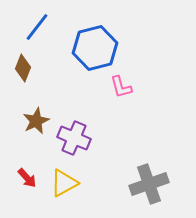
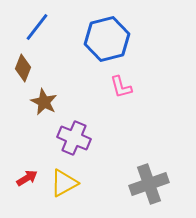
blue hexagon: moved 12 px right, 9 px up
brown star: moved 8 px right, 19 px up; rotated 20 degrees counterclockwise
red arrow: rotated 80 degrees counterclockwise
